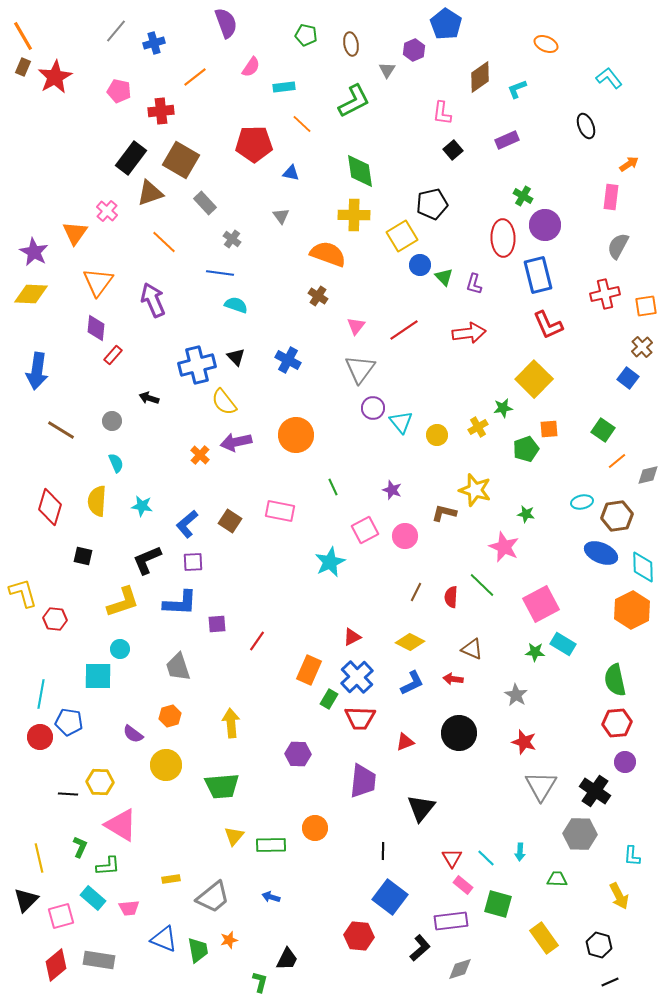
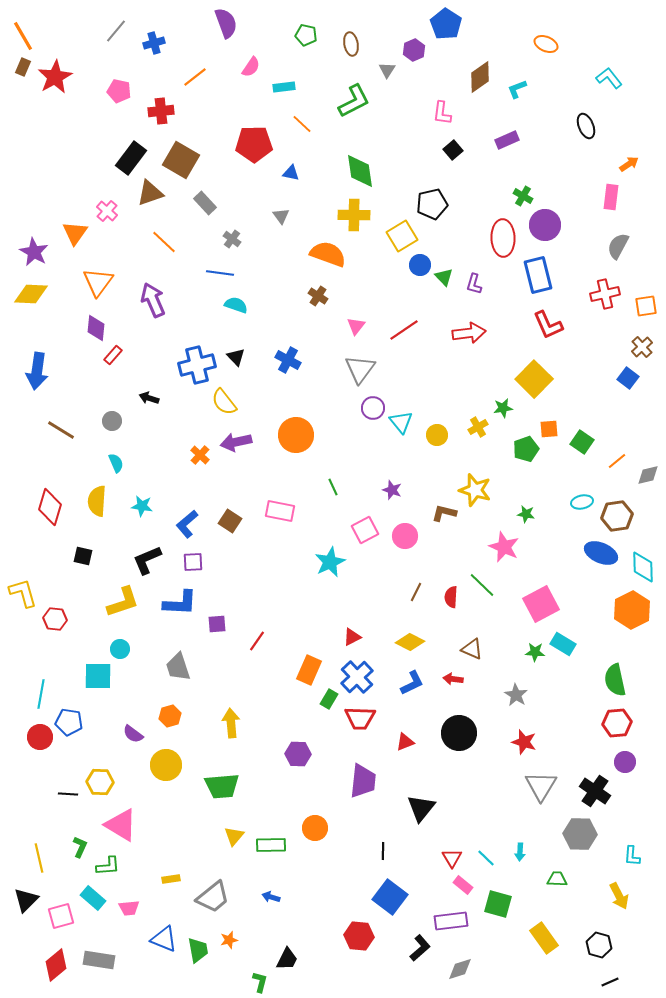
green square at (603, 430): moved 21 px left, 12 px down
